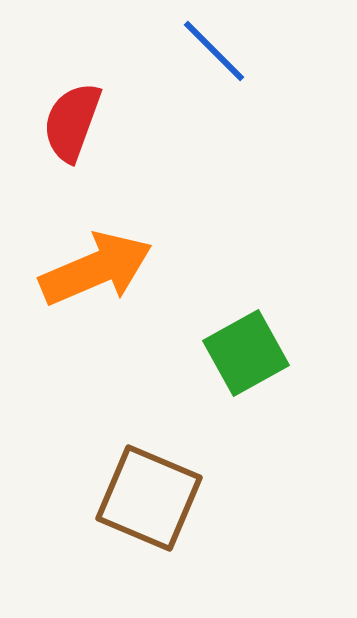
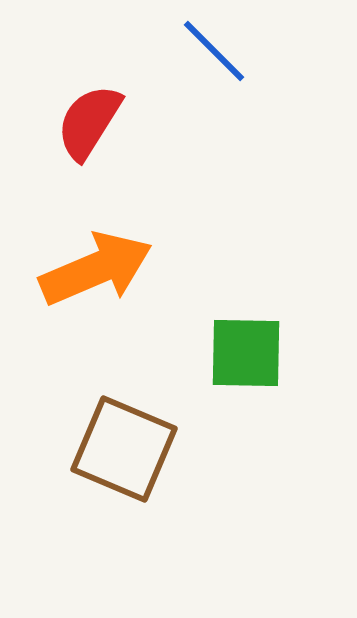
red semicircle: moved 17 px right; rotated 12 degrees clockwise
green square: rotated 30 degrees clockwise
brown square: moved 25 px left, 49 px up
